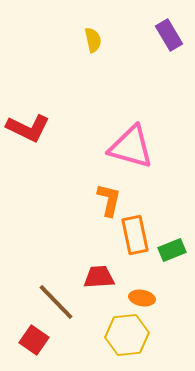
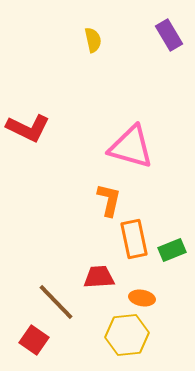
orange rectangle: moved 1 px left, 4 px down
